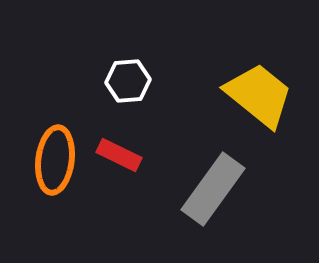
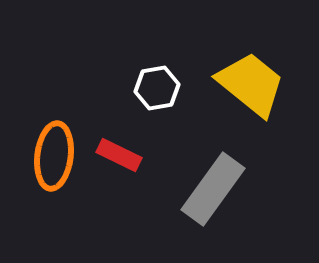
white hexagon: moved 29 px right, 7 px down; rotated 6 degrees counterclockwise
yellow trapezoid: moved 8 px left, 11 px up
orange ellipse: moved 1 px left, 4 px up
